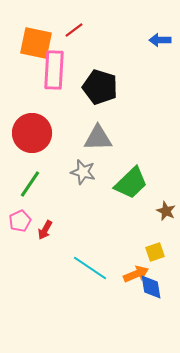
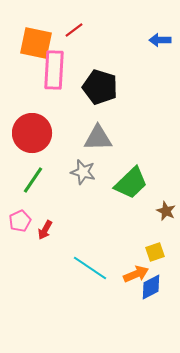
green line: moved 3 px right, 4 px up
blue diamond: rotated 72 degrees clockwise
